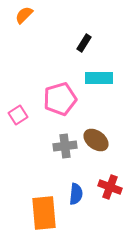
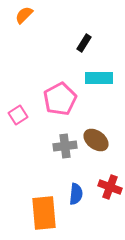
pink pentagon: rotated 12 degrees counterclockwise
